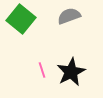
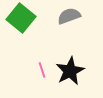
green square: moved 1 px up
black star: moved 1 px left, 1 px up
